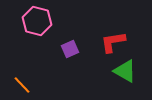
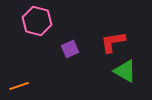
orange line: moved 3 px left, 1 px down; rotated 66 degrees counterclockwise
